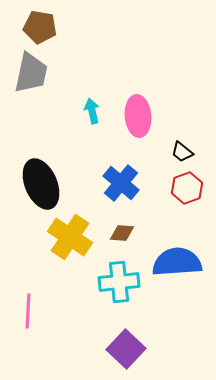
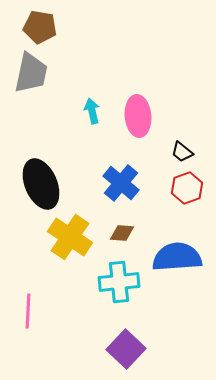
blue semicircle: moved 5 px up
